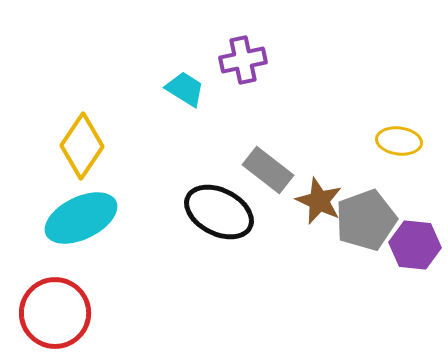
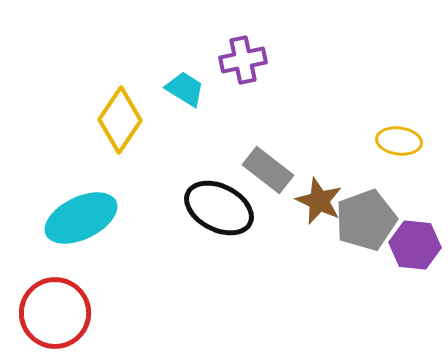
yellow diamond: moved 38 px right, 26 px up
black ellipse: moved 4 px up
